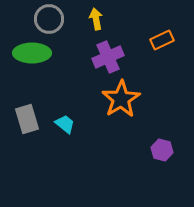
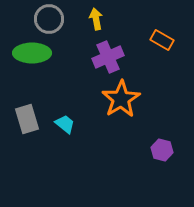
orange rectangle: rotated 55 degrees clockwise
